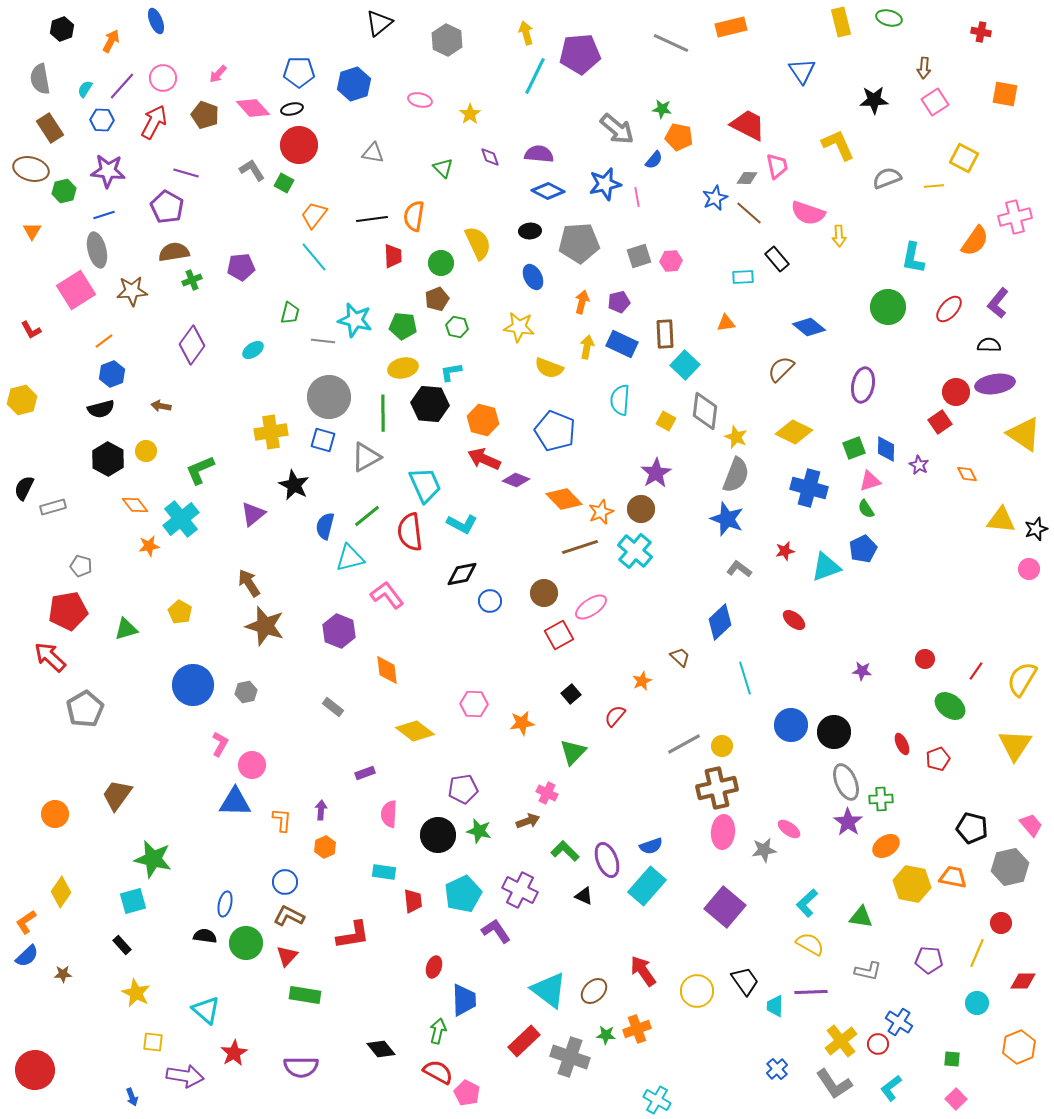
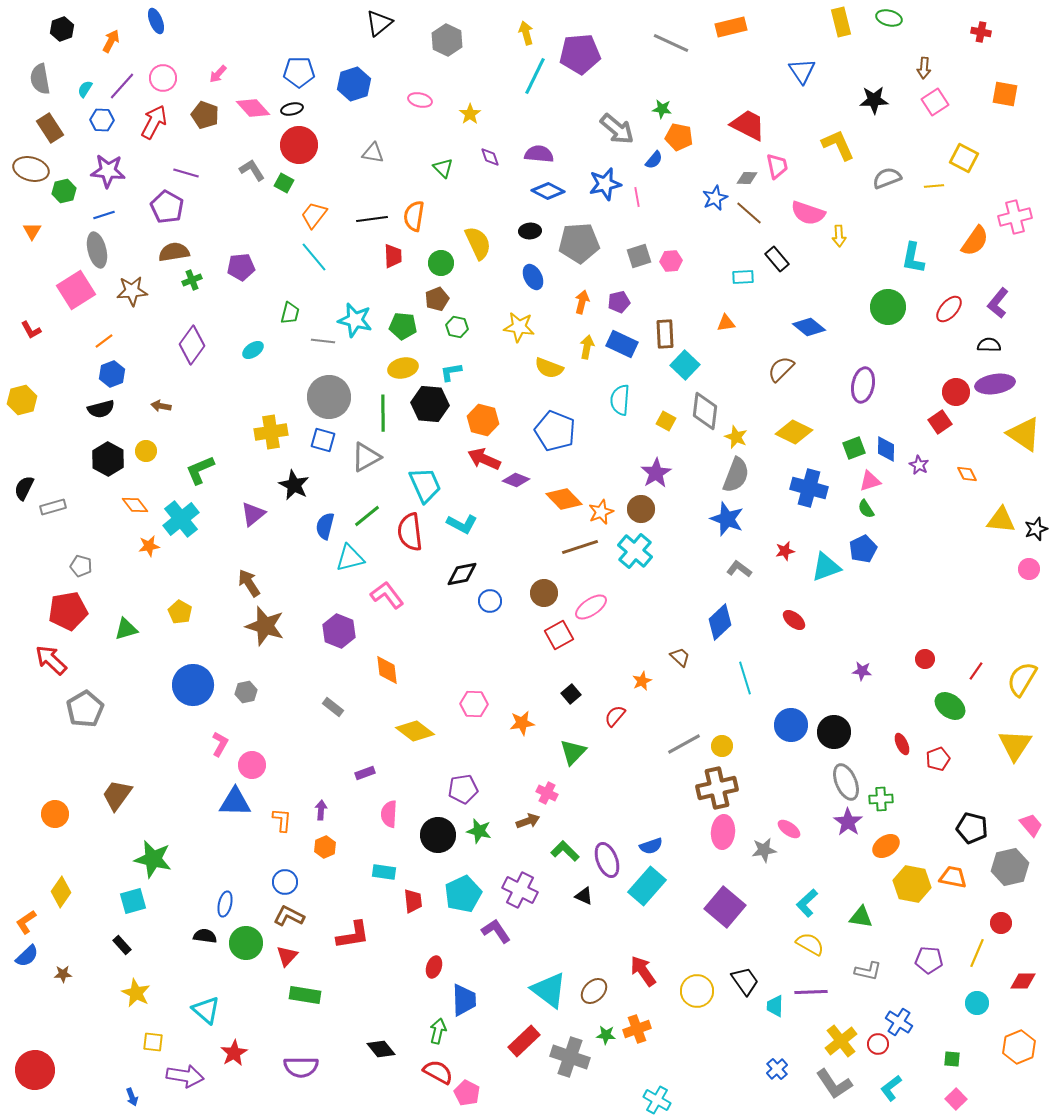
red arrow at (50, 657): moved 1 px right, 3 px down
